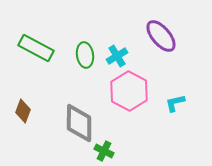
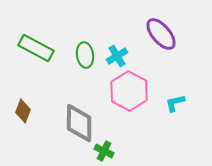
purple ellipse: moved 2 px up
